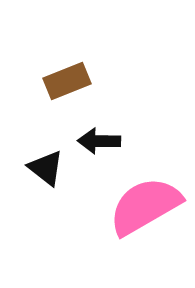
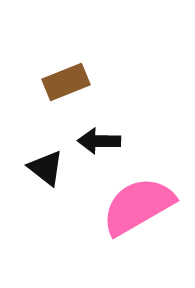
brown rectangle: moved 1 px left, 1 px down
pink semicircle: moved 7 px left
